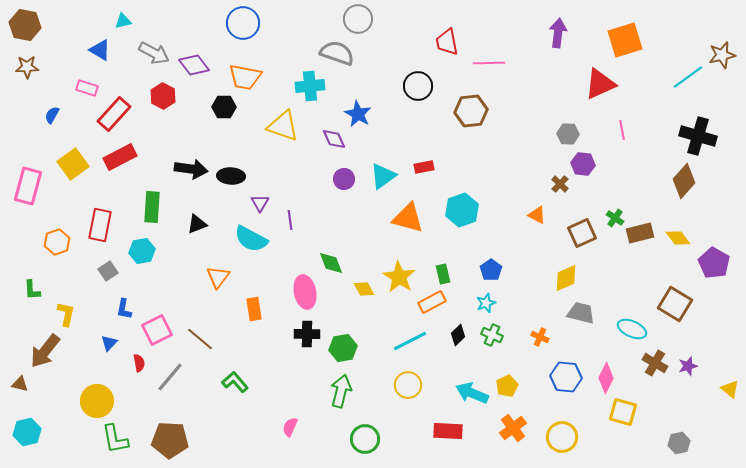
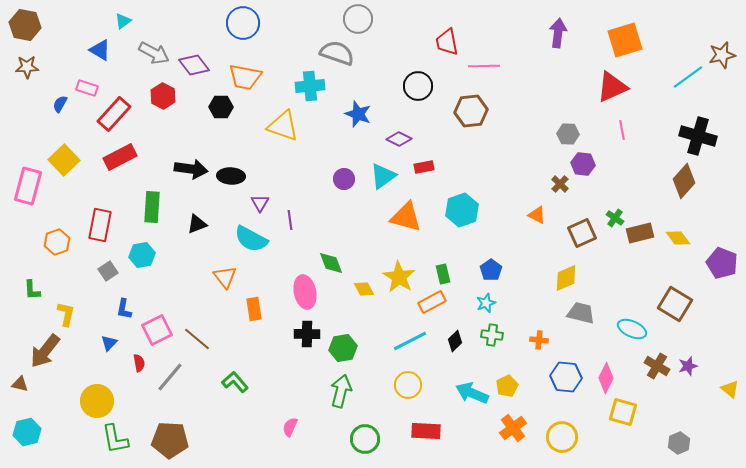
cyan triangle at (123, 21): rotated 24 degrees counterclockwise
pink line at (489, 63): moved 5 px left, 3 px down
red triangle at (600, 84): moved 12 px right, 3 px down
black hexagon at (224, 107): moved 3 px left
blue star at (358, 114): rotated 8 degrees counterclockwise
blue semicircle at (52, 115): moved 8 px right, 11 px up
purple diamond at (334, 139): moved 65 px right; rotated 40 degrees counterclockwise
yellow square at (73, 164): moved 9 px left, 4 px up; rotated 8 degrees counterclockwise
orange triangle at (408, 218): moved 2 px left, 1 px up
cyan hexagon at (142, 251): moved 4 px down
purple pentagon at (714, 263): moved 8 px right; rotated 8 degrees counterclockwise
orange triangle at (218, 277): moved 7 px right; rotated 15 degrees counterclockwise
black diamond at (458, 335): moved 3 px left, 6 px down
green cross at (492, 335): rotated 15 degrees counterclockwise
orange cross at (540, 337): moved 1 px left, 3 px down; rotated 18 degrees counterclockwise
brown line at (200, 339): moved 3 px left
brown cross at (655, 363): moved 2 px right, 3 px down
red rectangle at (448, 431): moved 22 px left
gray hexagon at (679, 443): rotated 10 degrees counterclockwise
